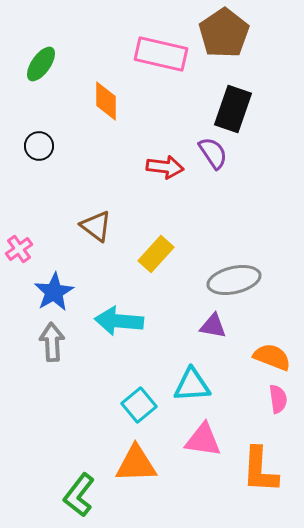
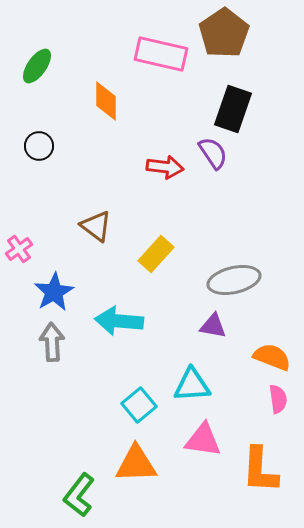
green ellipse: moved 4 px left, 2 px down
